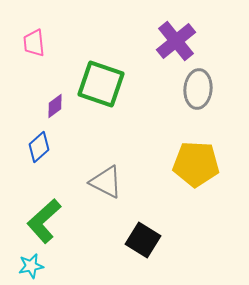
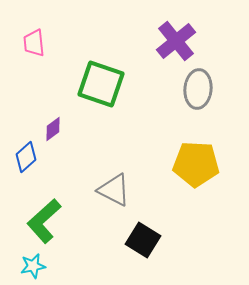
purple diamond: moved 2 px left, 23 px down
blue diamond: moved 13 px left, 10 px down
gray triangle: moved 8 px right, 8 px down
cyan star: moved 2 px right
